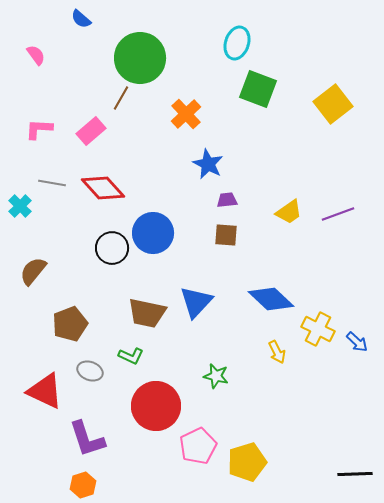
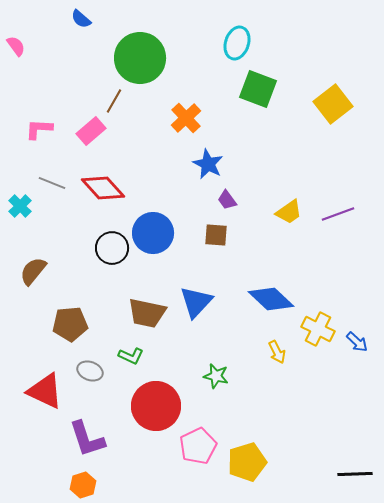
pink semicircle: moved 20 px left, 9 px up
brown line: moved 7 px left, 3 px down
orange cross: moved 4 px down
gray line: rotated 12 degrees clockwise
purple trapezoid: rotated 120 degrees counterclockwise
brown square: moved 10 px left
brown pentagon: rotated 16 degrees clockwise
